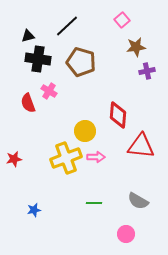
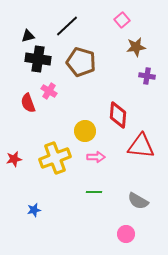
purple cross: moved 5 px down; rotated 21 degrees clockwise
yellow cross: moved 11 px left
green line: moved 11 px up
